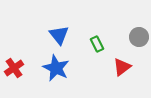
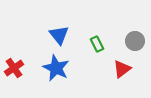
gray circle: moved 4 px left, 4 px down
red triangle: moved 2 px down
